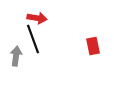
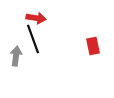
red arrow: moved 1 px left
